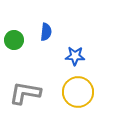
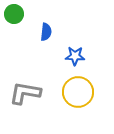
green circle: moved 26 px up
